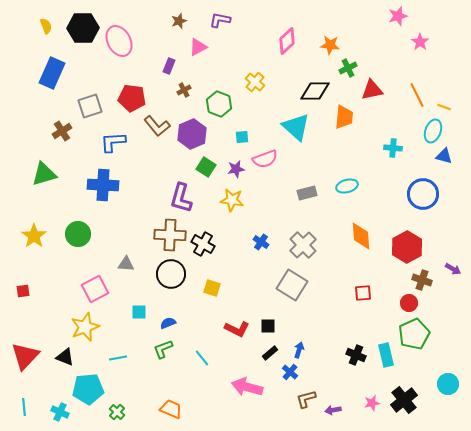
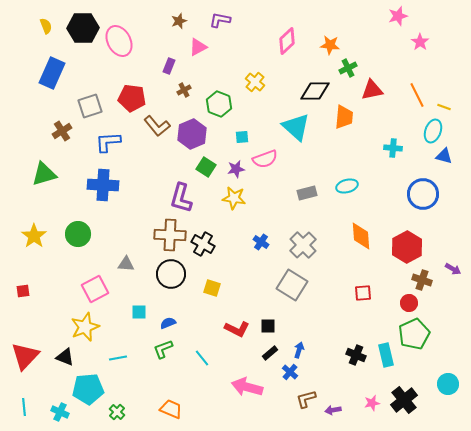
blue L-shape at (113, 142): moved 5 px left
yellow star at (232, 200): moved 2 px right, 2 px up
